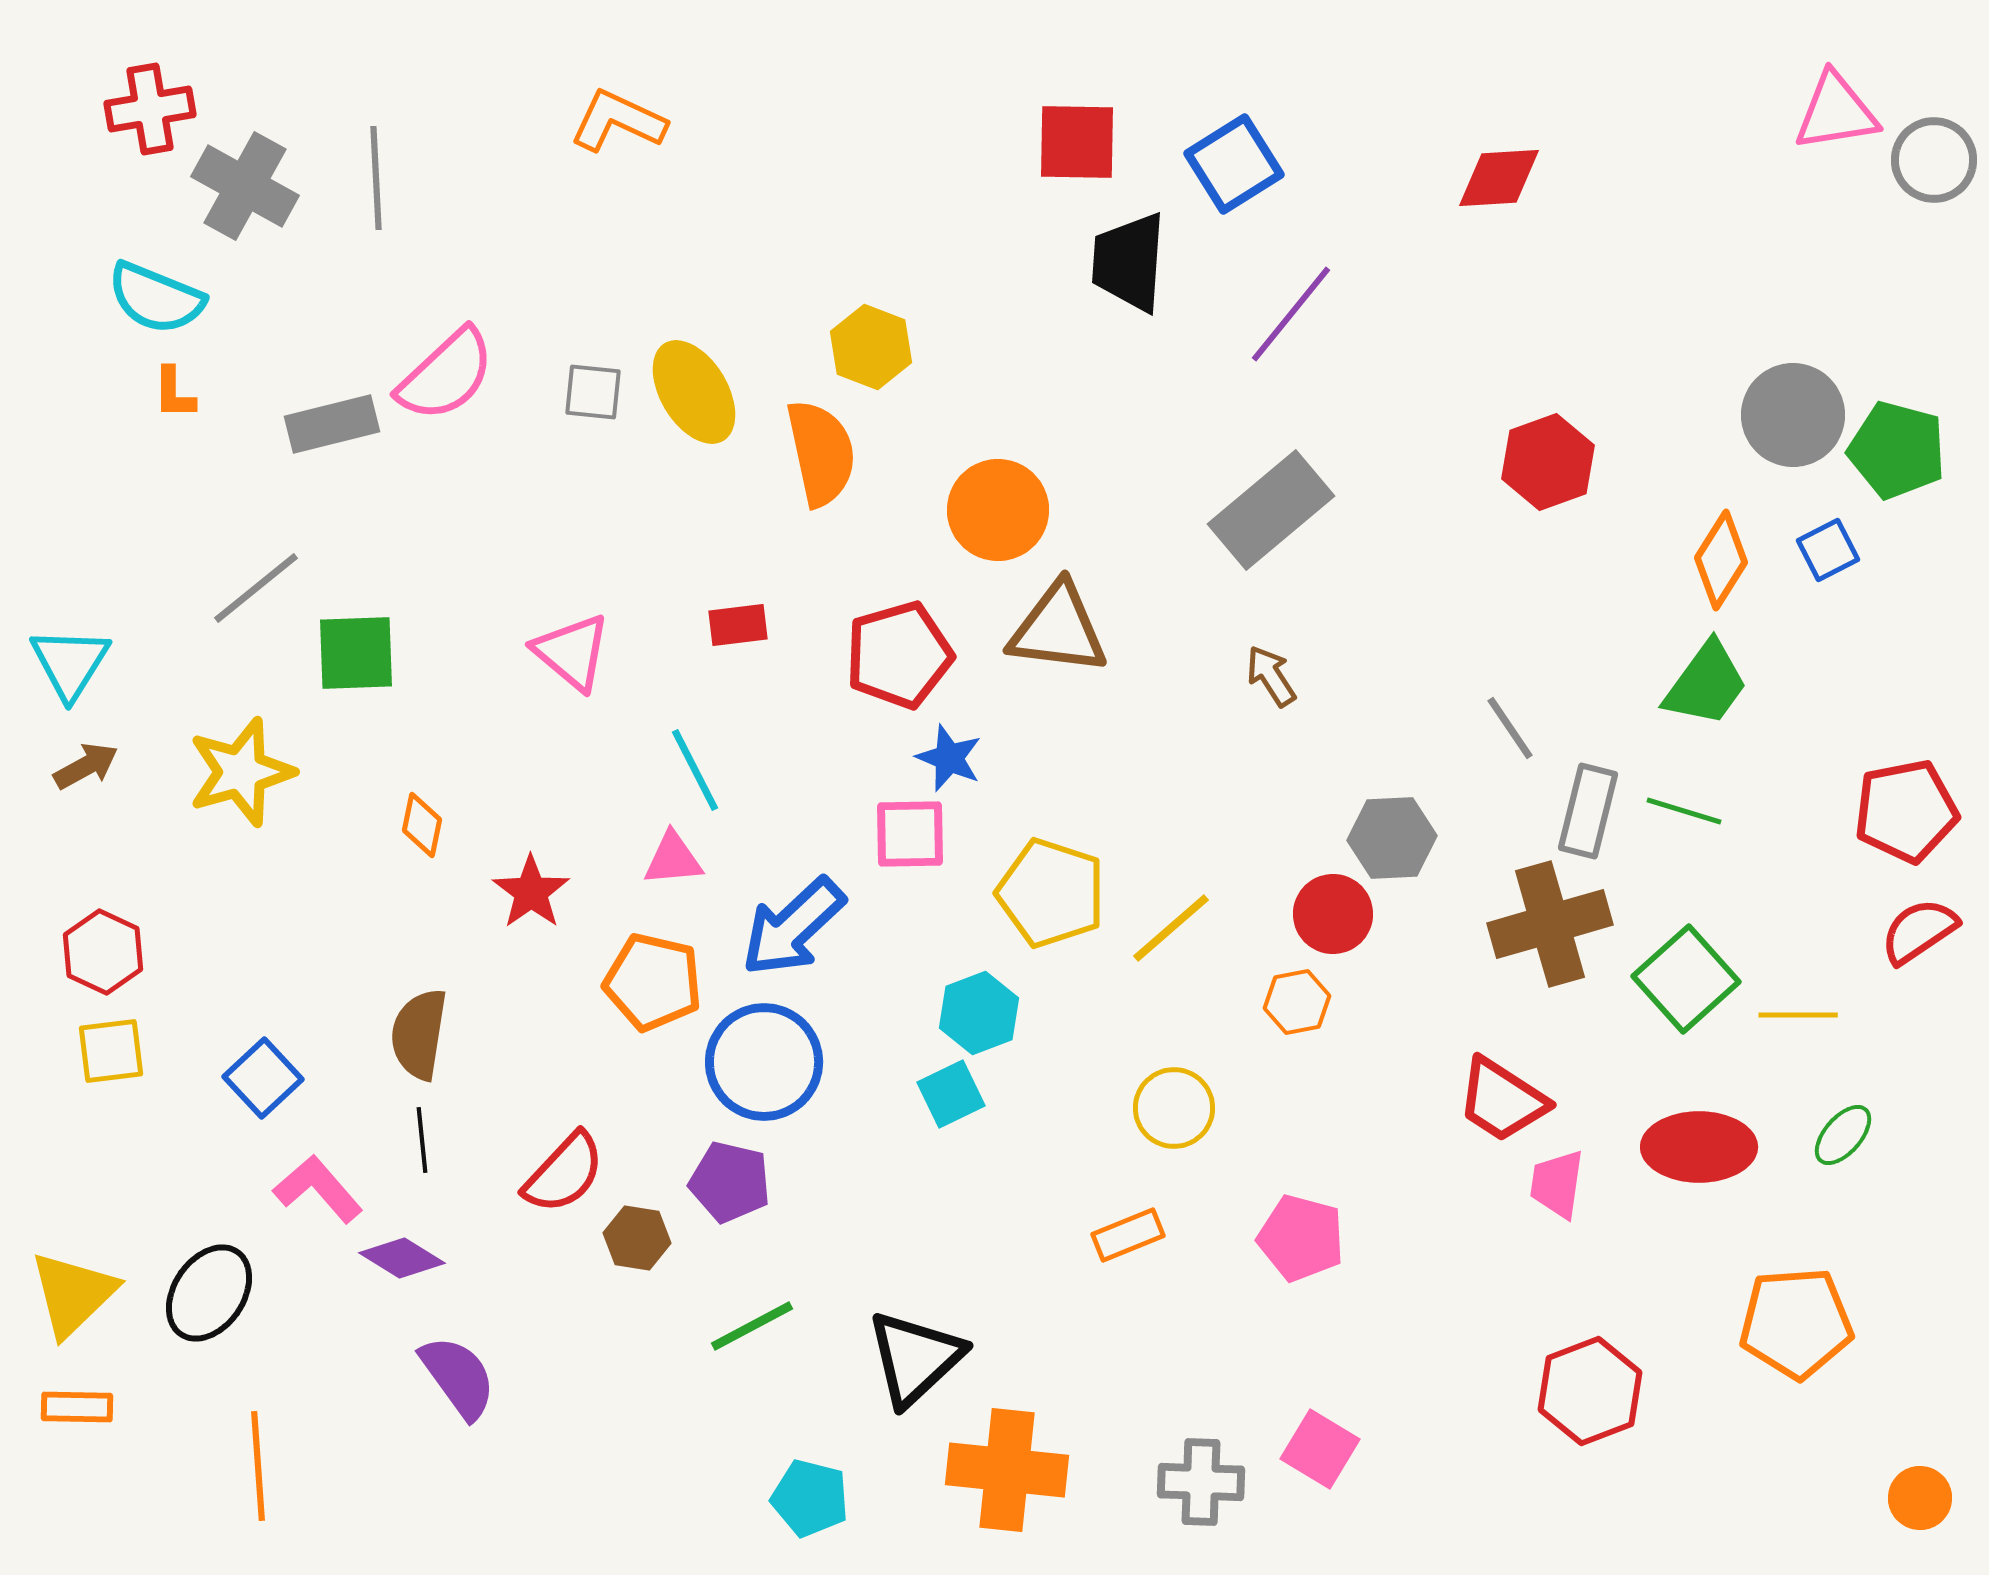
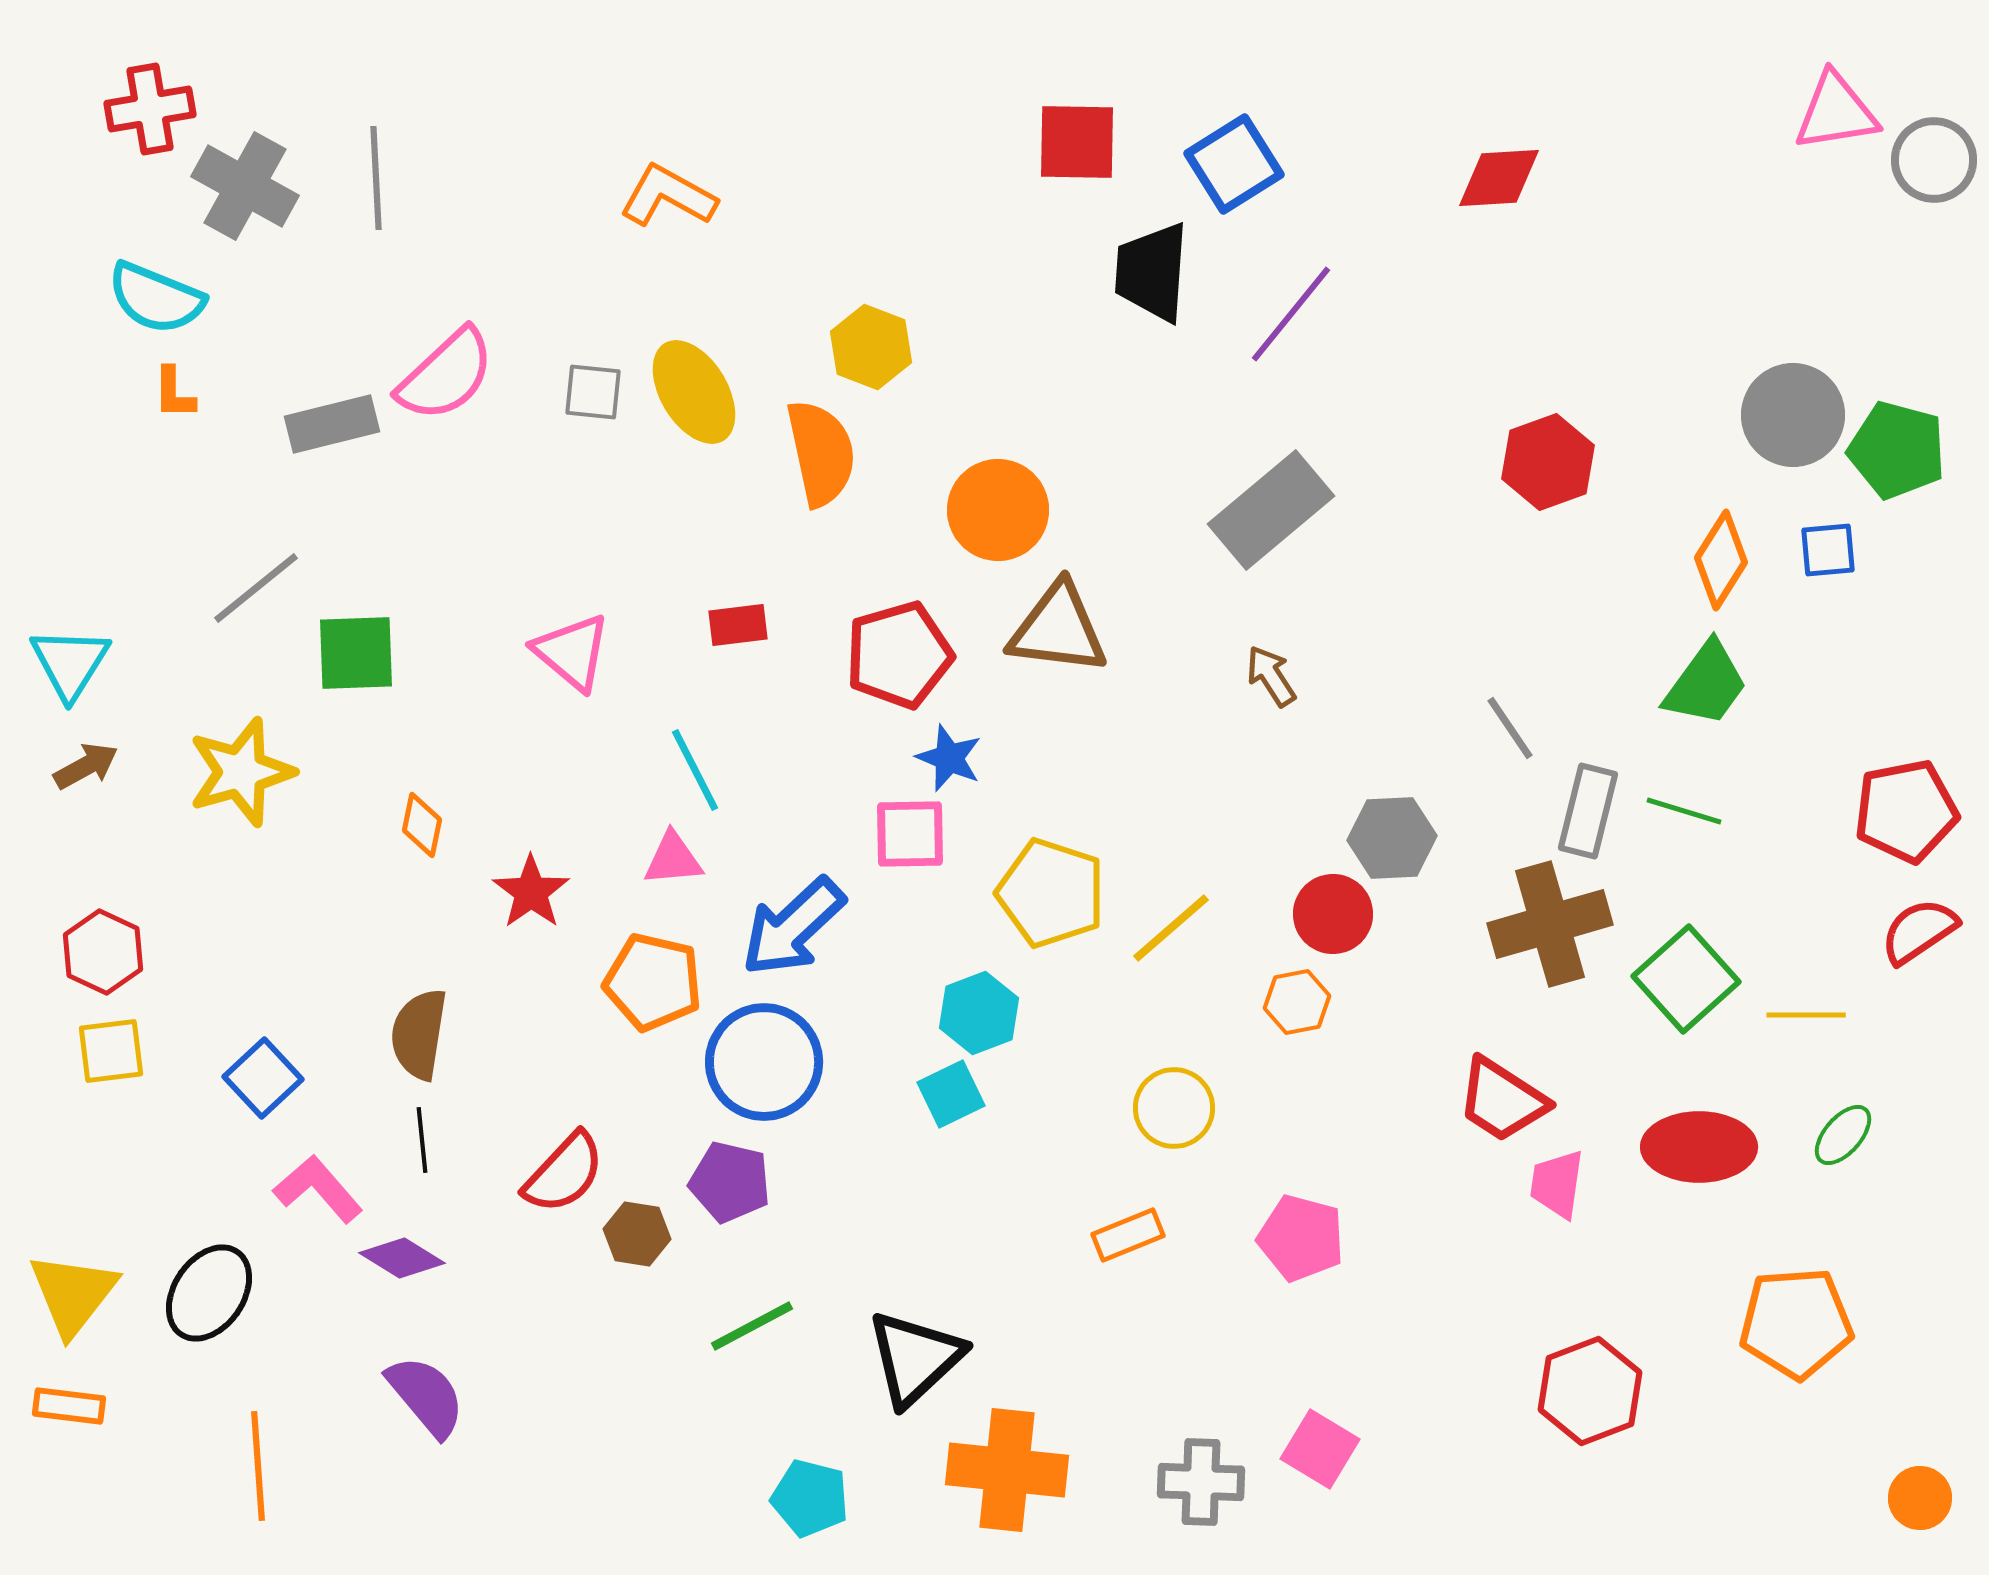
orange L-shape at (618, 121): moved 50 px right, 75 px down; rotated 4 degrees clockwise
black trapezoid at (1129, 262): moved 23 px right, 10 px down
blue square at (1828, 550): rotated 22 degrees clockwise
yellow line at (1798, 1015): moved 8 px right
brown hexagon at (637, 1238): moved 4 px up
yellow triangle at (73, 1294): rotated 8 degrees counterclockwise
purple semicircle at (458, 1377): moved 32 px left, 19 px down; rotated 4 degrees counterclockwise
orange rectangle at (77, 1407): moved 8 px left, 1 px up; rotated 6 degrees clockwise
